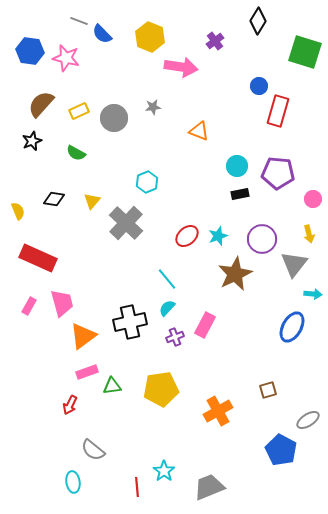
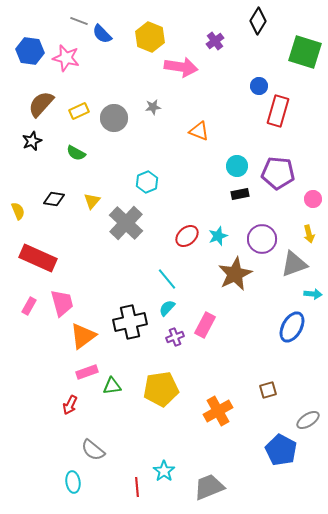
gray triangle at (294, 264): rotated 32 degrees clockwise
